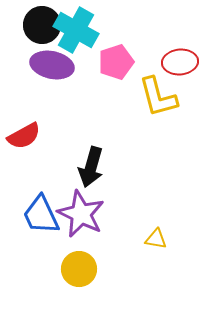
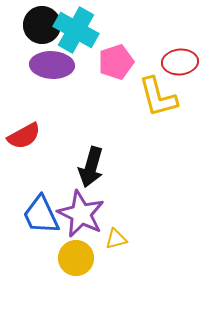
purple ellipse: rotated 9 degrees counterclockwise
yellow triangle: moved 40 px left; rotated 25 degrees counterclockwise
yellow circle: moved 3 px left, 11 px up
